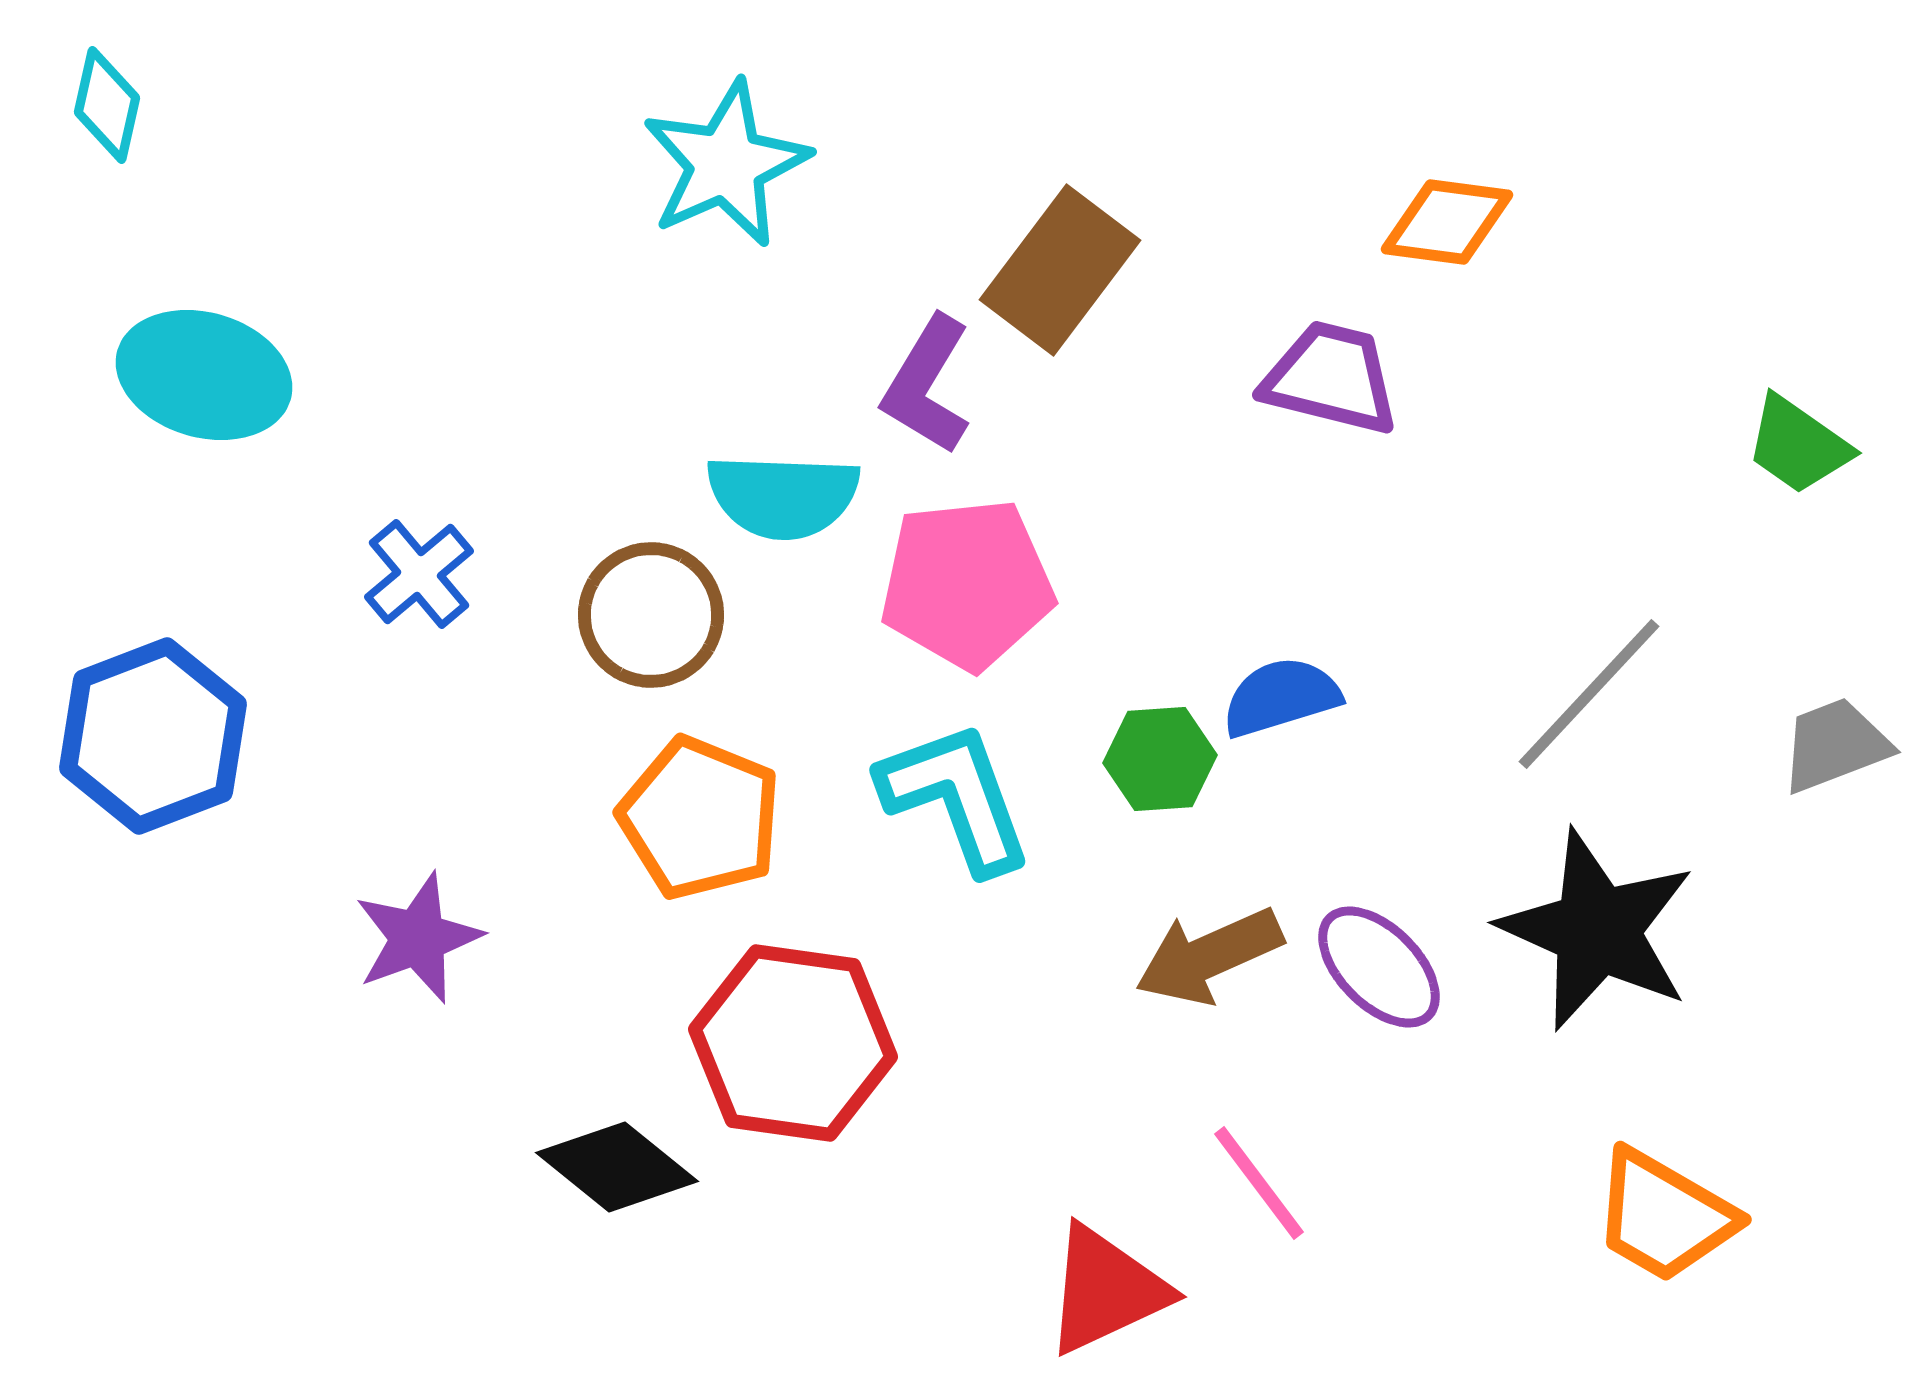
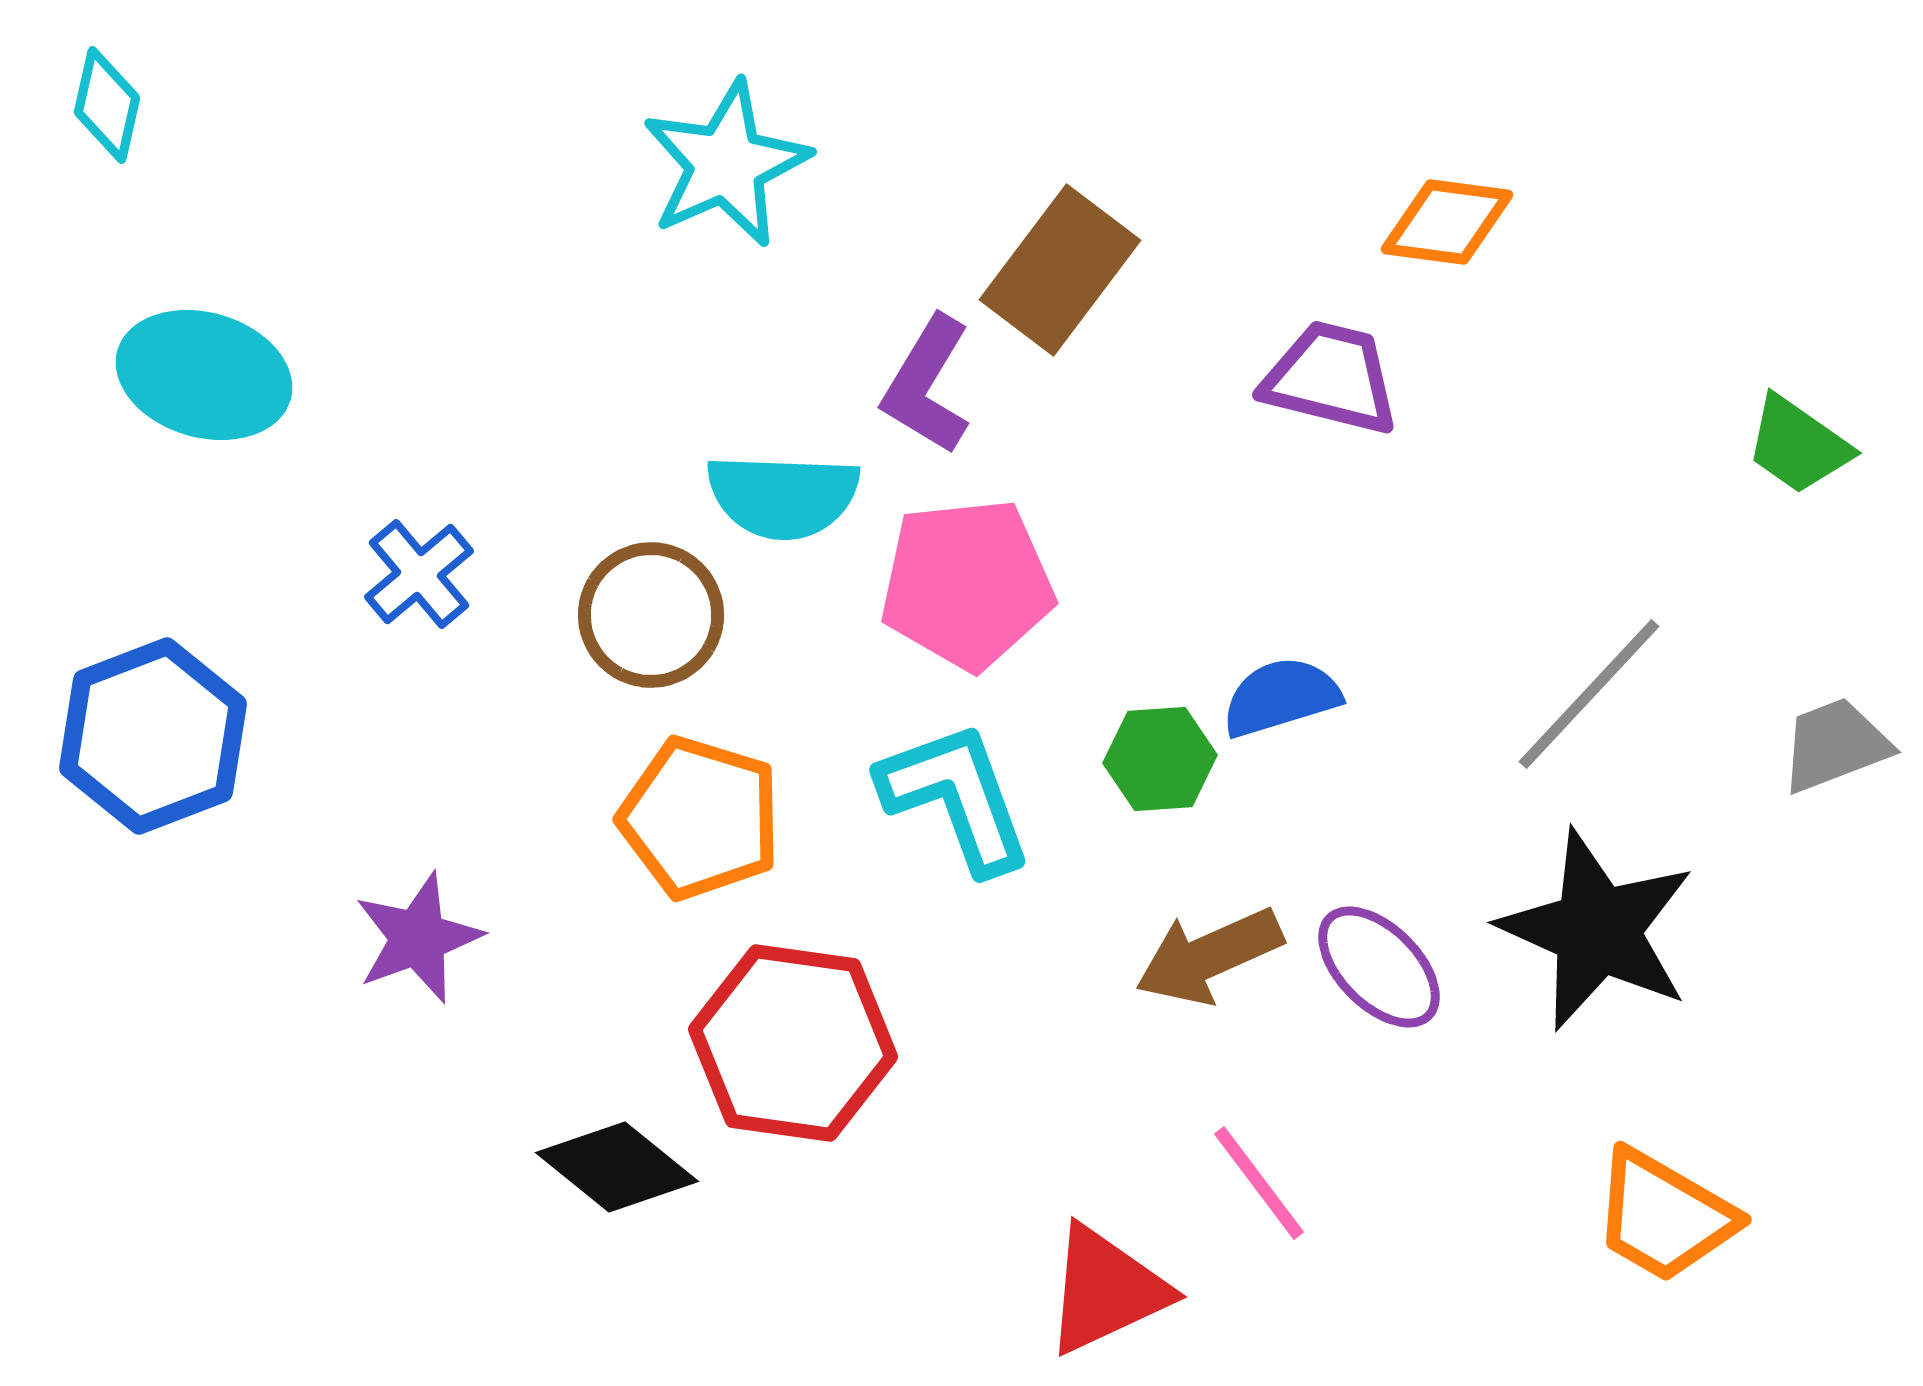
orange pentagon: rotated 5 degrees counterclockwise
